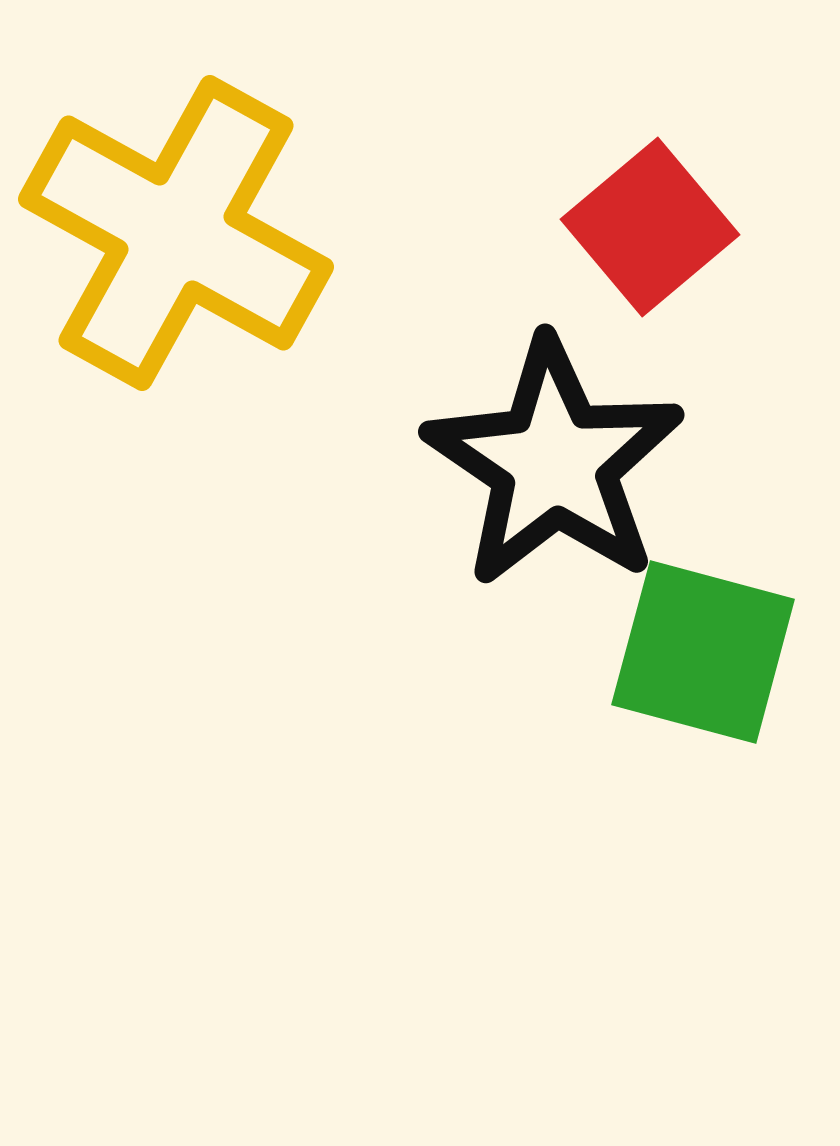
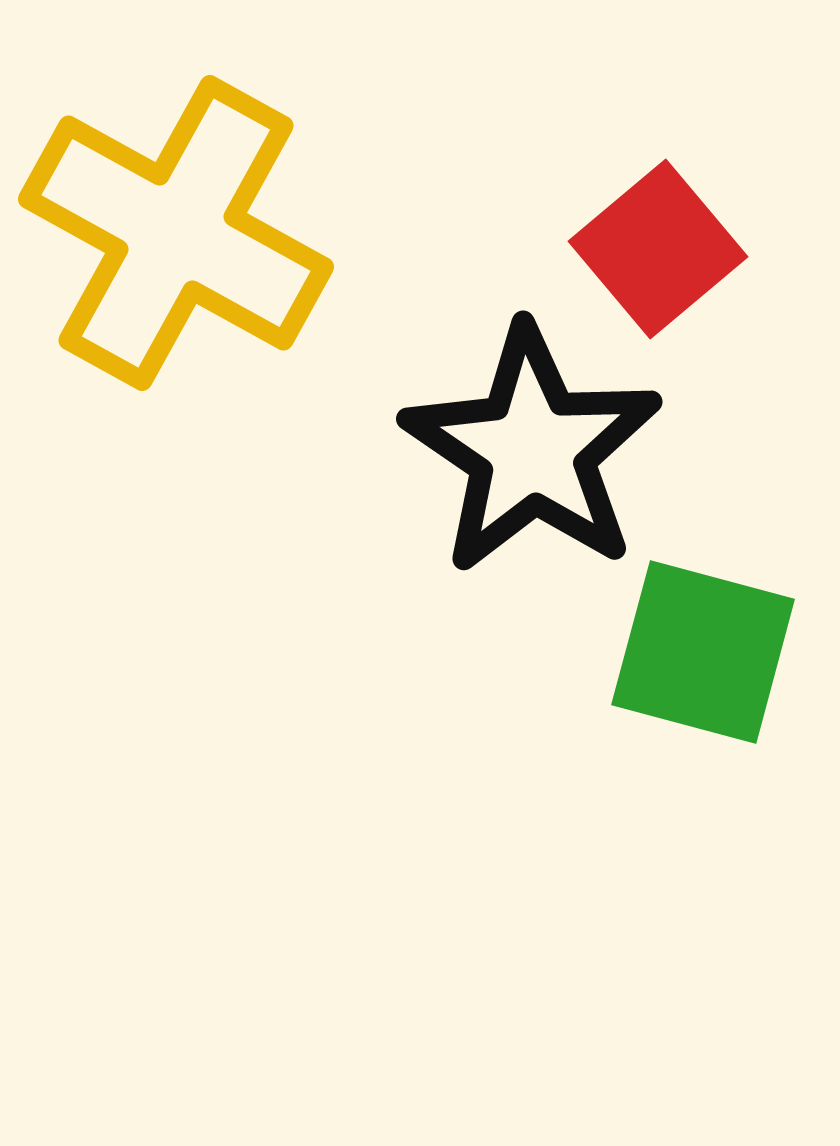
red square: moved 8 px right, 22 px down
black star: moved 22 px left, 13 px up
